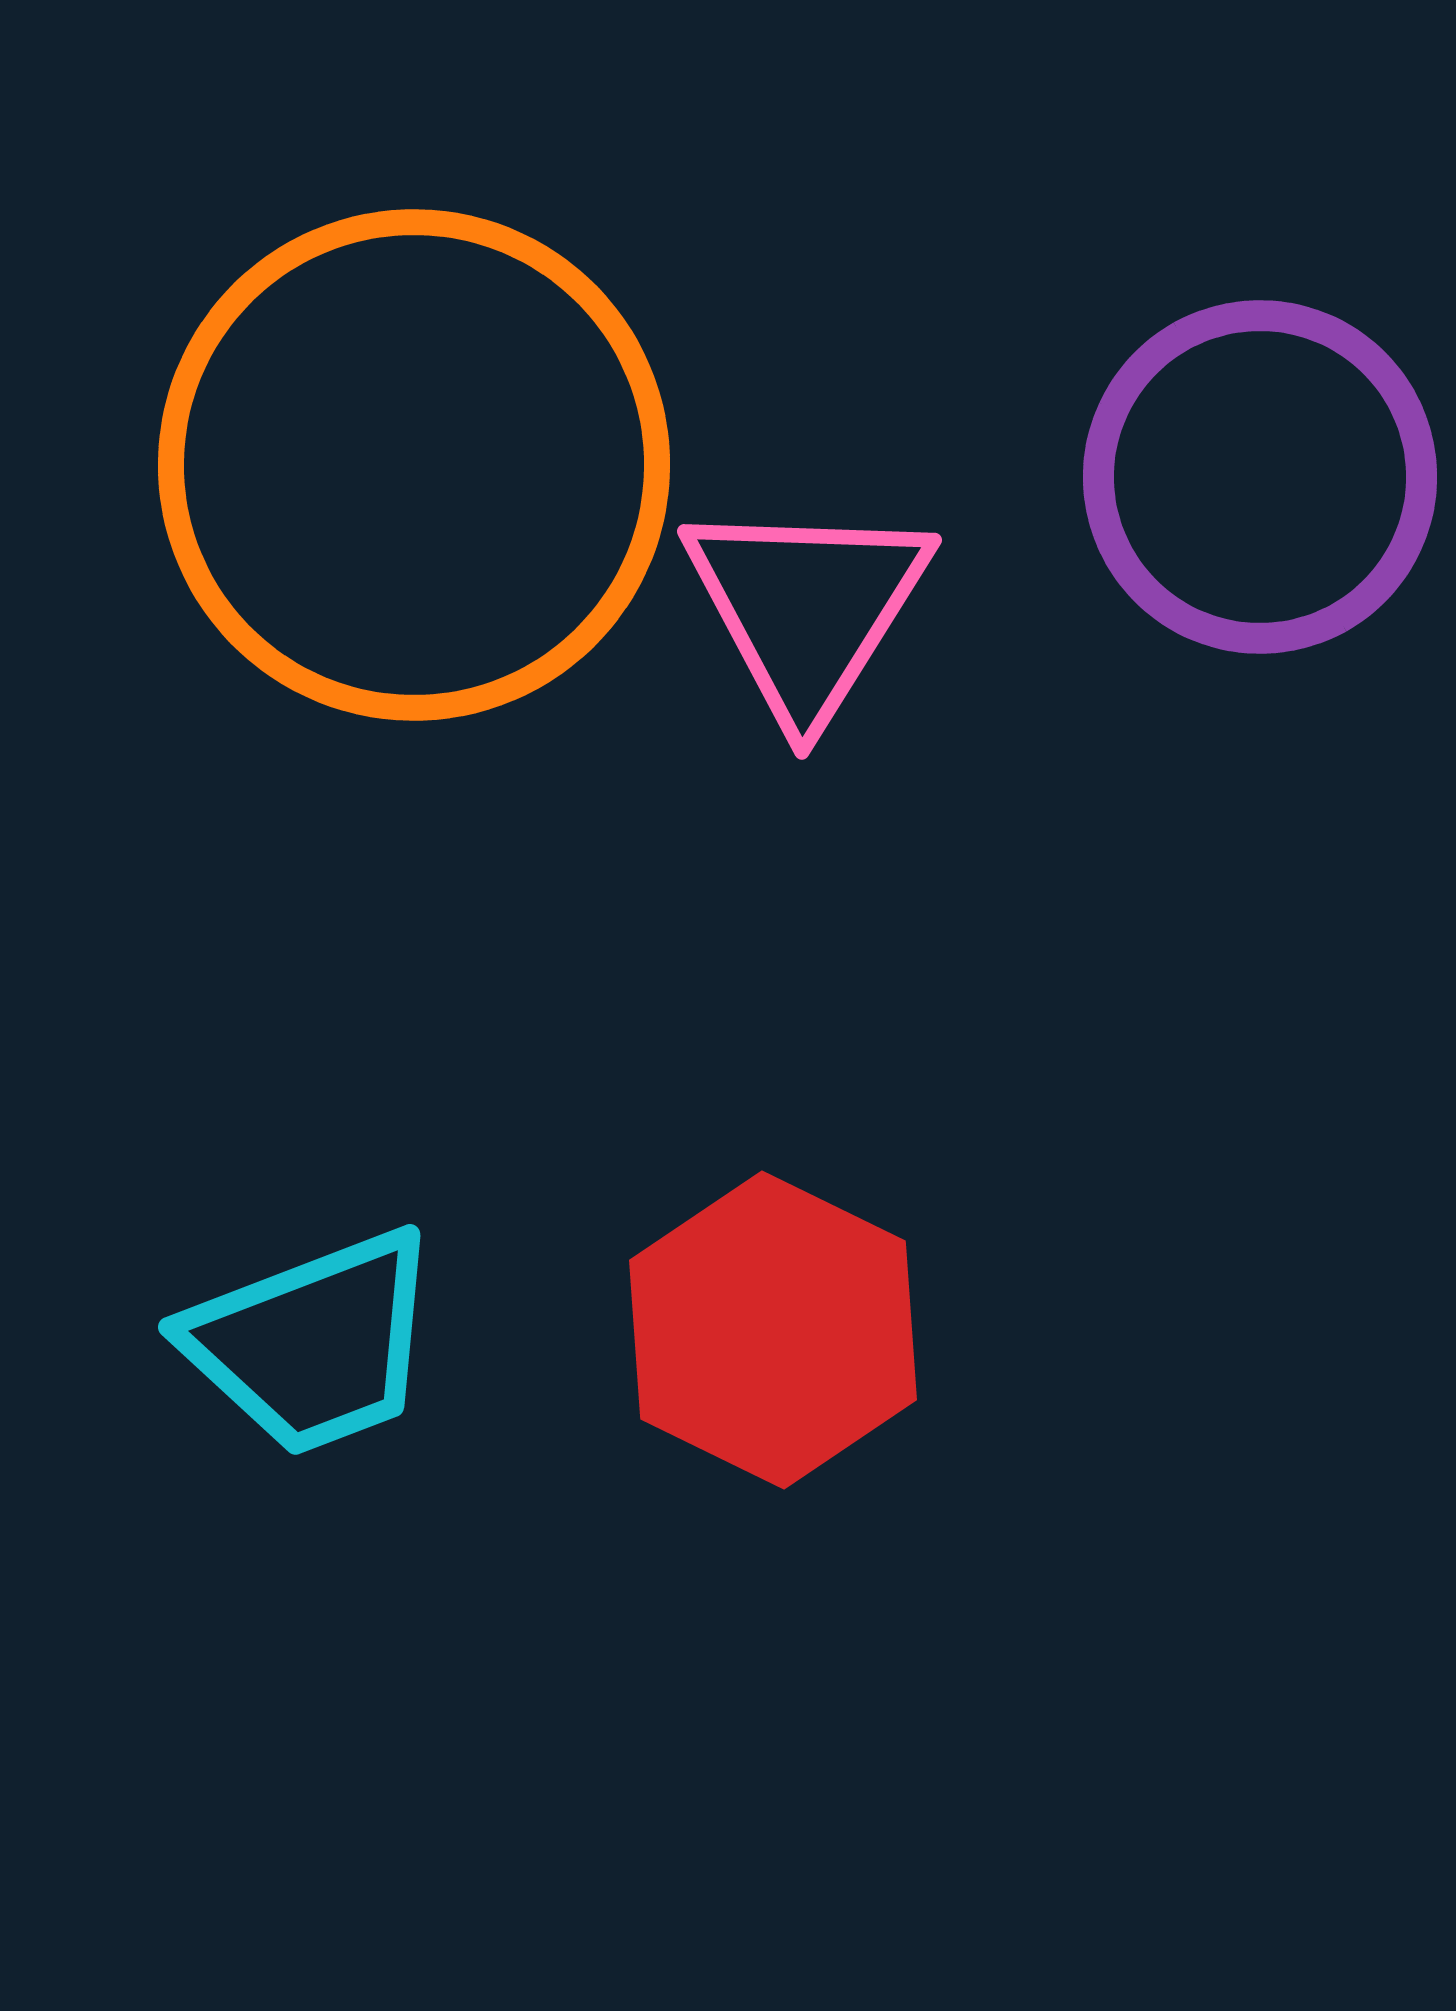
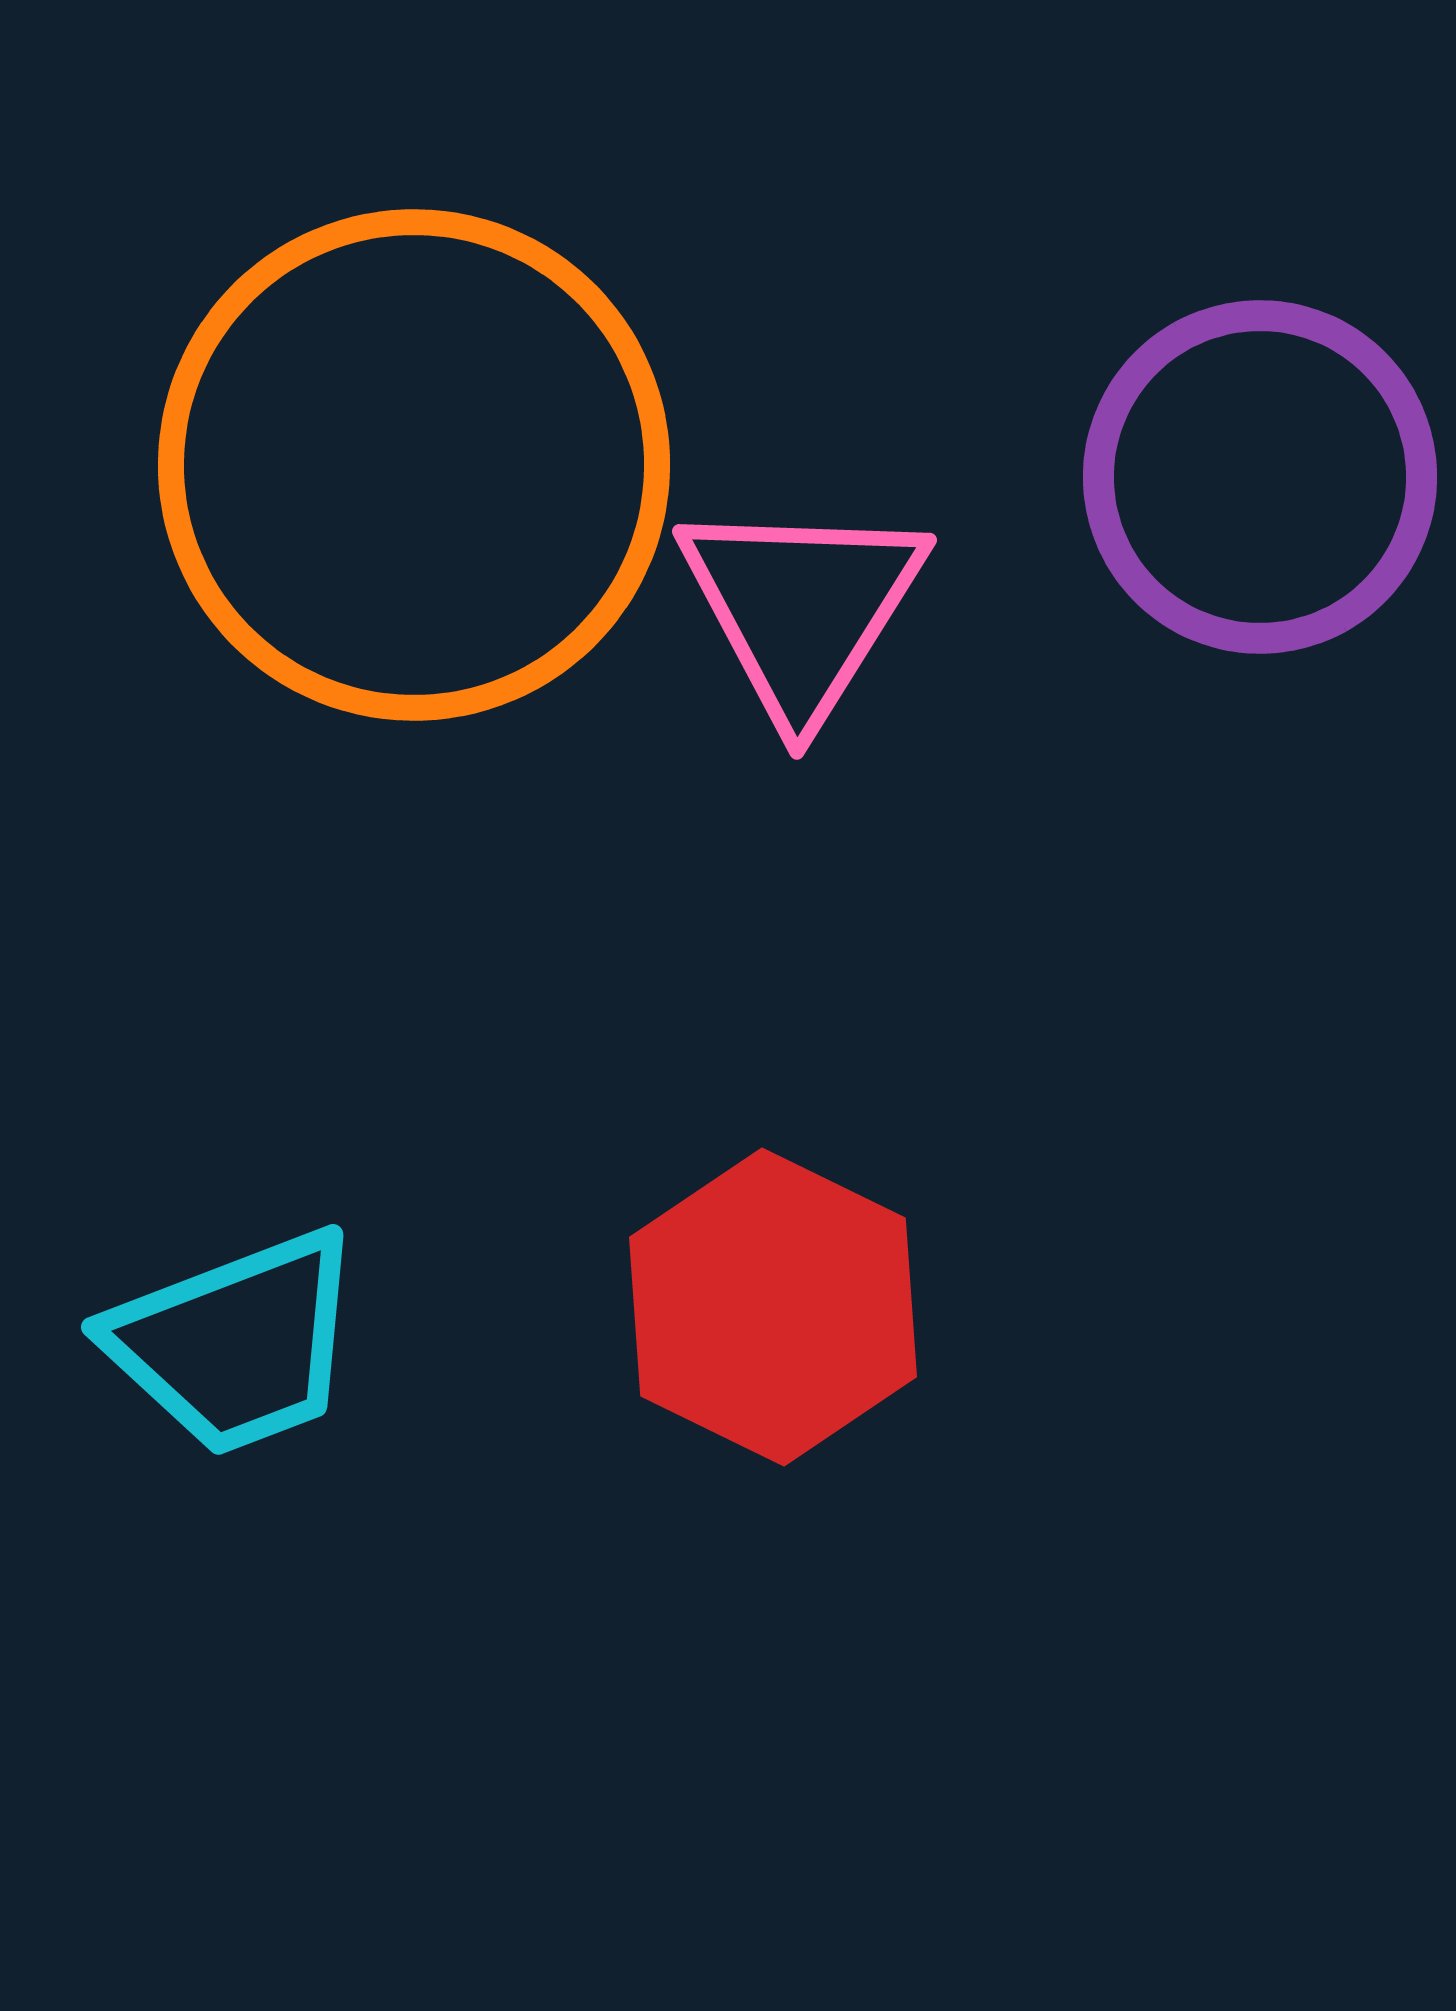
pink triangle: moved 5 px left
red hexagon: moved 23 px up
cyan trapezoid: moved 77 px left
